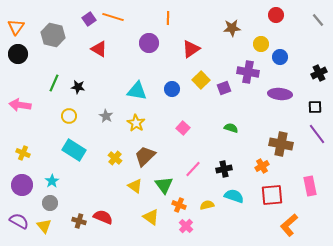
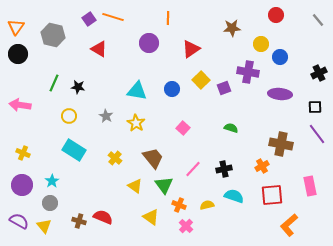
brown trapezoid at (145, 156): moved 8 px right, 2 px down; rotated 95 degrees clockwise
